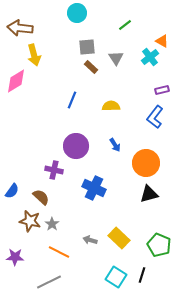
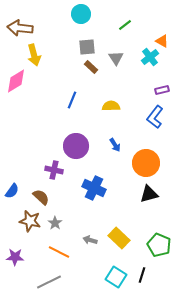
cyan circle: moved 4 px right, 1 px down
gray star: moved 3 px right, 1 px up
